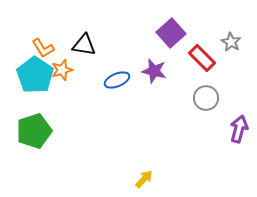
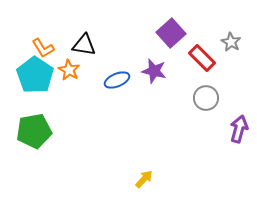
orange star: moved 7 px right; rotated 25 degrees counterclockwise
green pentagon: rotated 8 degrees clockwise
